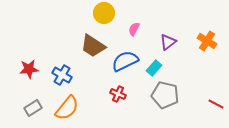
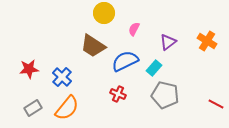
blue cross: moved 2 px down; rotated 12 degrees clockwise
